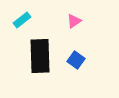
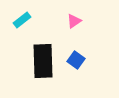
black rectangle: moved 3 px right, 5 px down
